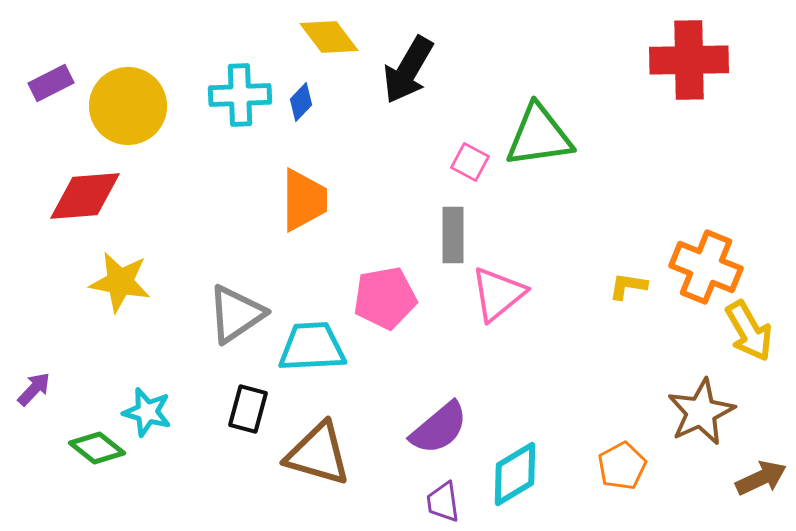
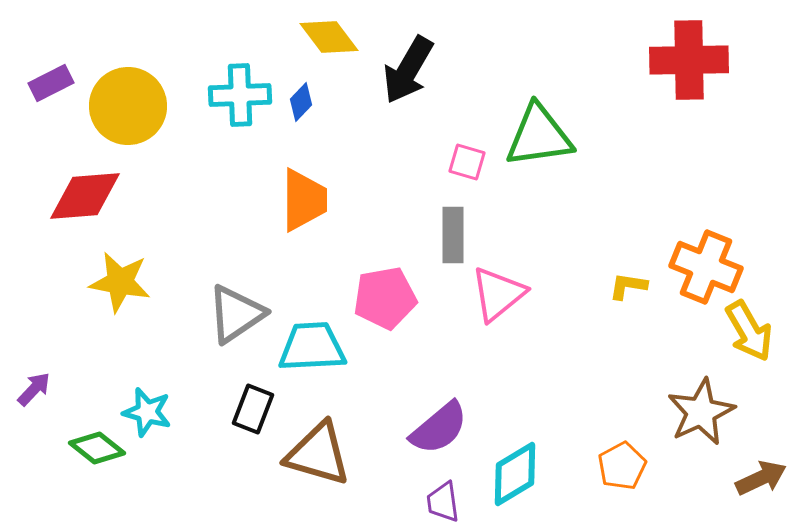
pink square: moved 3 px left; rotated 12 degrees counterclockwise
black rectangle: moved 5 px right; rotated 6 degrees clockwise
